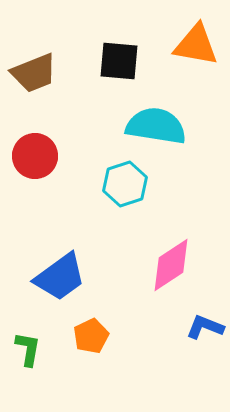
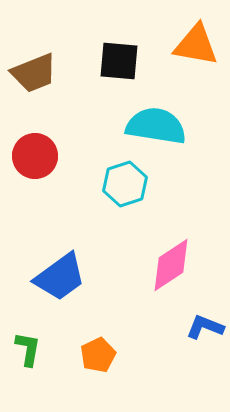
orange pentagon: moved 7 px right, 19 px down
